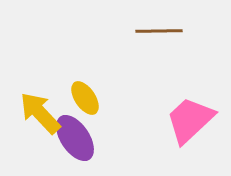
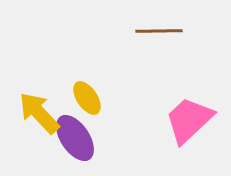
yellow ellipse: moved 2 px right
yellow arrow: moved 1 px left
pink trapezoid: moved 1 px left
